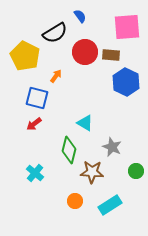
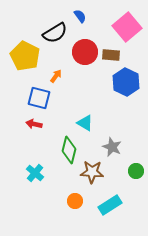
pink square: rotated 36 degrees counterclockwise
blue square: moved 2 px right
red arrow: rotated 49 degrees clockwise
